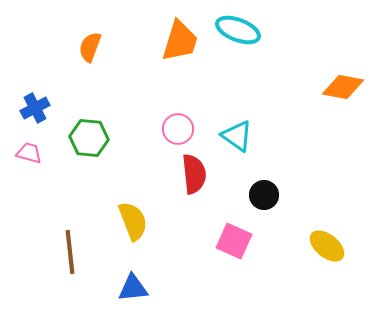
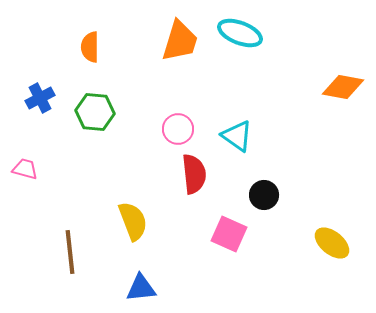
cyan ellipse: moved 2 px right, 3 px down
orange semicircle: rotated 20 degrees counterclockwise
blue cross: moved 5 px right, 10 px up
green hexagon: moved 6 px right, 26 px up
pink trapezoid: moved 4 px left, 16 px down
pink square: moved 5 px left, 7 px up
yellow ellipse: moved 5 px right, 3 px up
blue triangle: moved 8 px right
